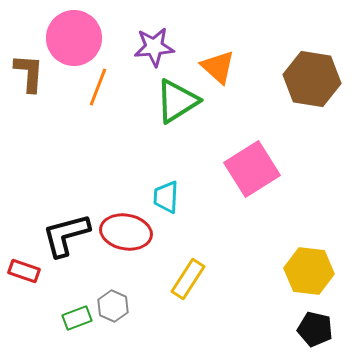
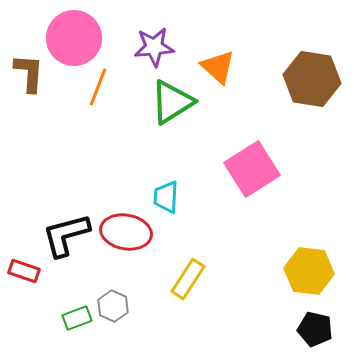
green triangle: moved 5 px left, 1 px down
